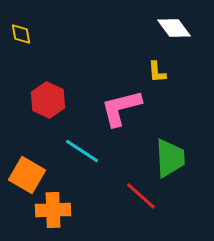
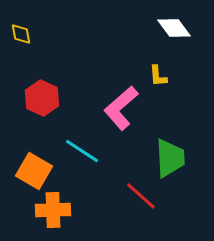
yellow L-shape: moved 1 px right, 4 px down
red hexagon: moved 6 px left, 2 px up
pink L-shape: rotated 27 degrees counterclockwise
orange square: moved 7 px right, 4 px up
